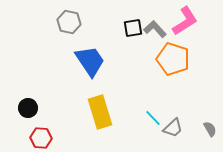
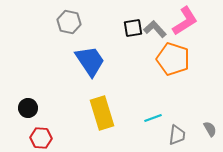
yellow rectangle: moved 2 px right, 1 px down
cyan line: rotated 66 degrees counterclockwise
gray trapezoid: moved 4 px right, 7 px down; rotated 40 degrees counterclockwise
